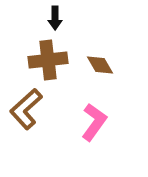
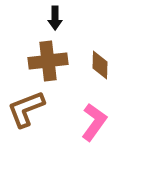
brown cross: moved 1 px down
brown diamond: rotated 32 degrees clockwise
brown L-shape: rotated 21 degrees clockwise
